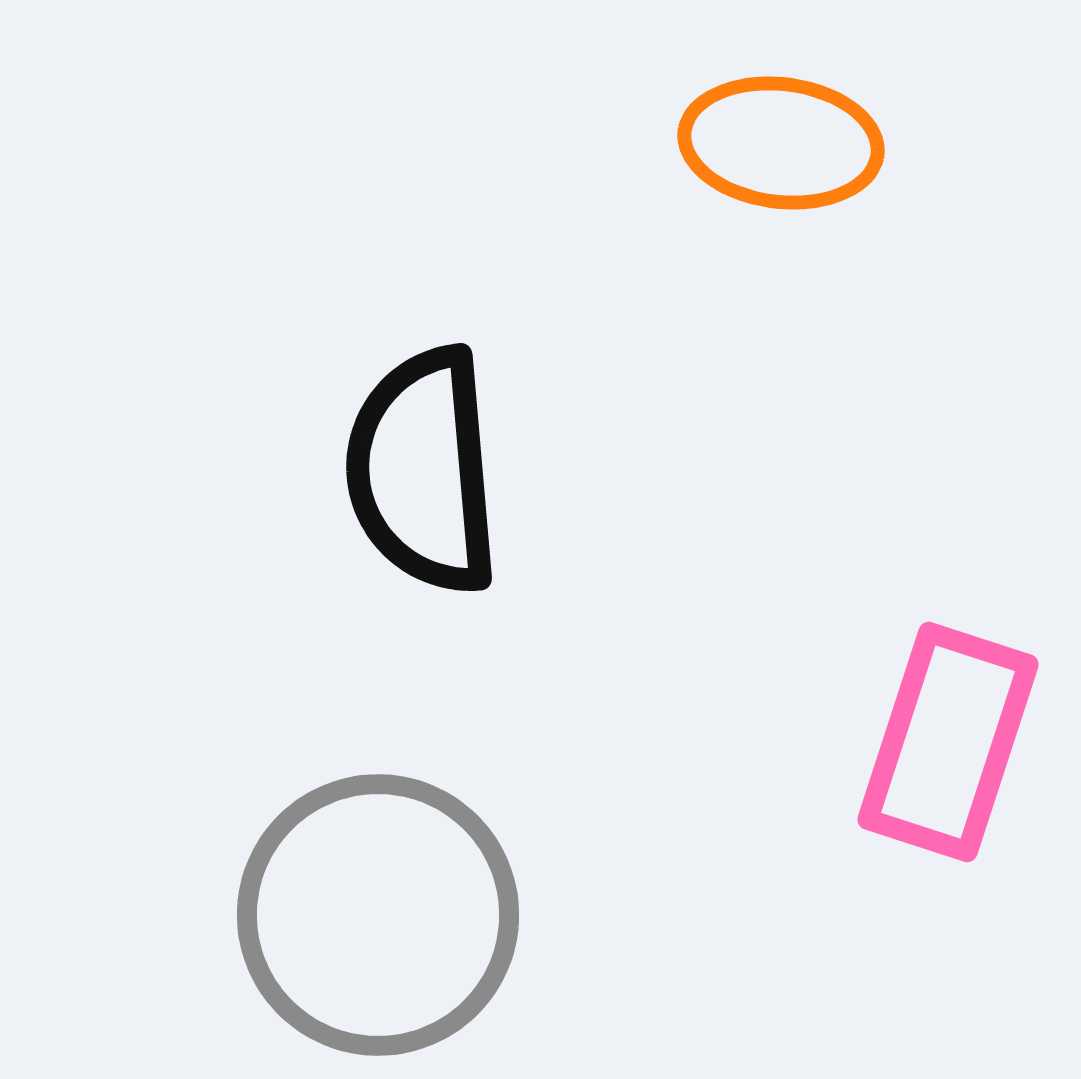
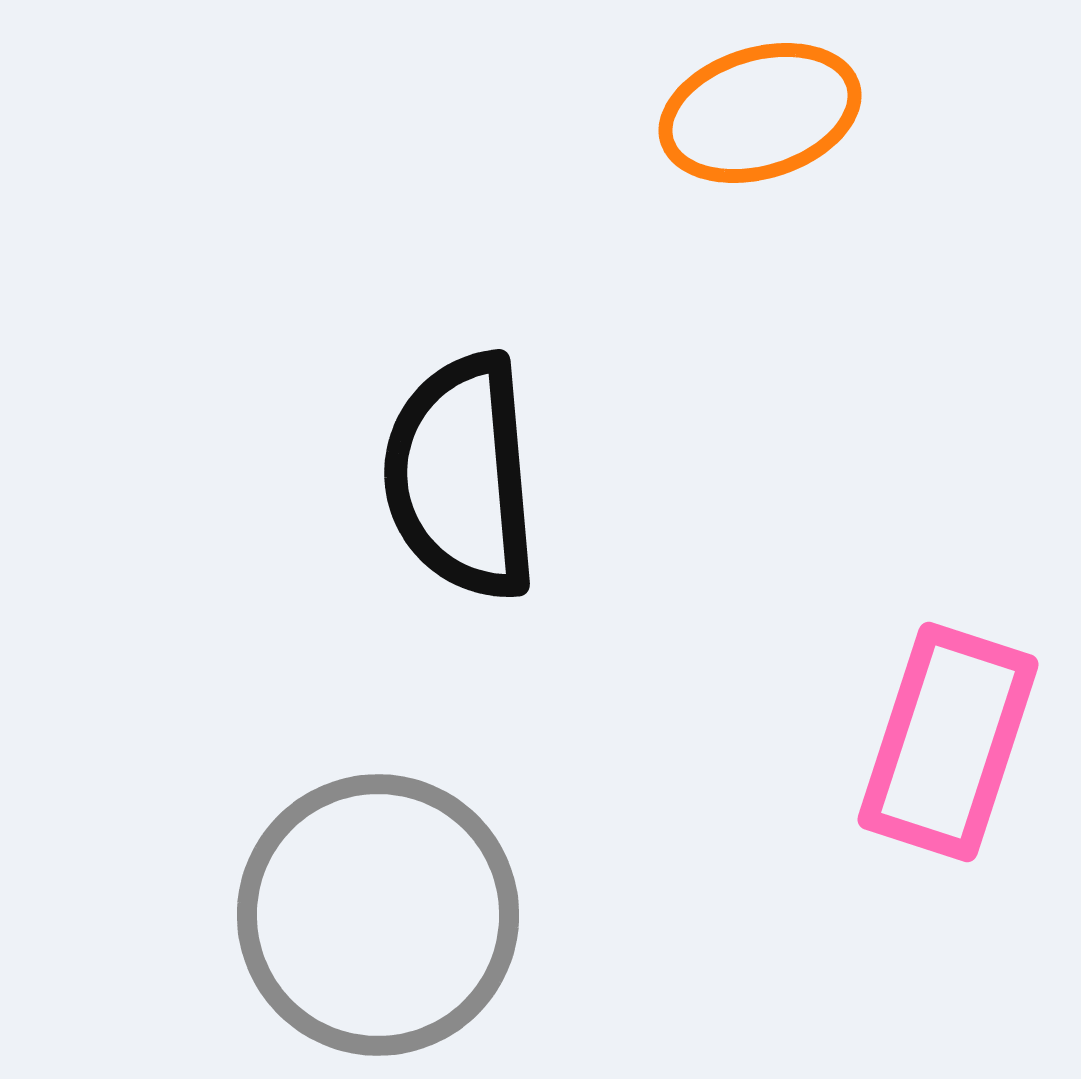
orange ellipse: moved 21 px left, 30 px up; rotated 24 degrees counterclockwise
black semicircle: moved 38 px right, 6 px down
